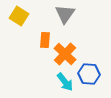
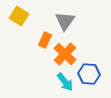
gray triangle: moved 7 px down
orange rectangle: rotated 21 degrees clockwise
